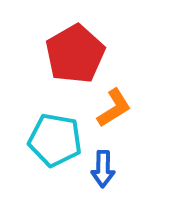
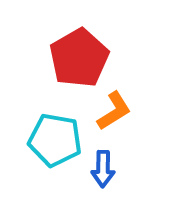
red pentagon: moved 4 px right, 4 px down
orange L-shape: moved 3 px down
